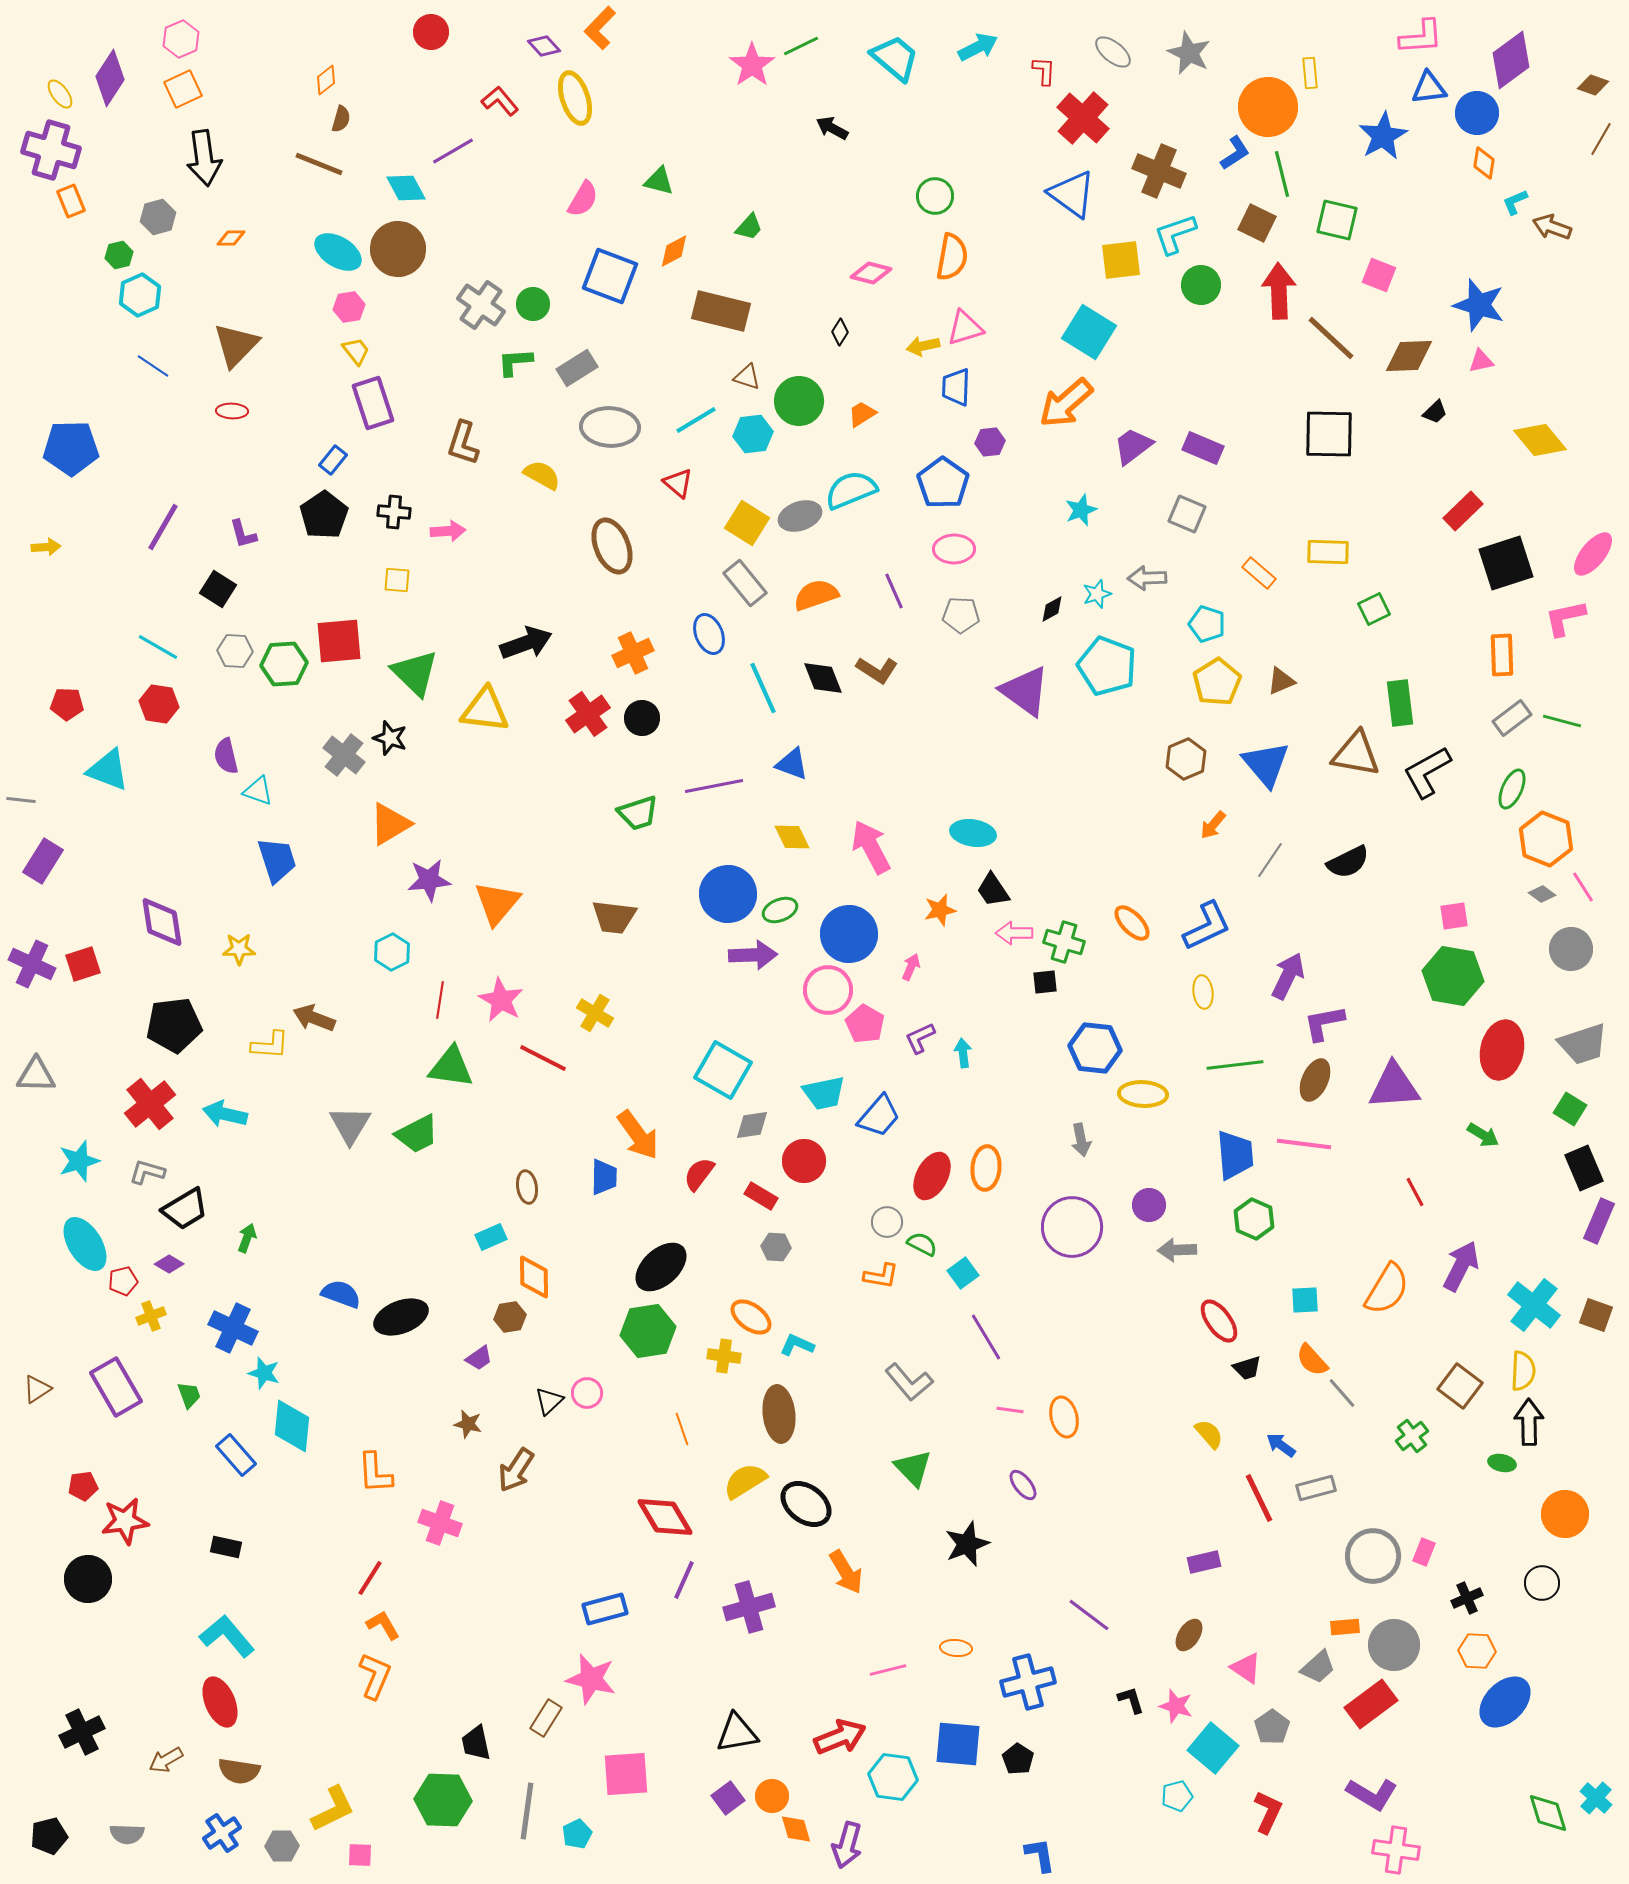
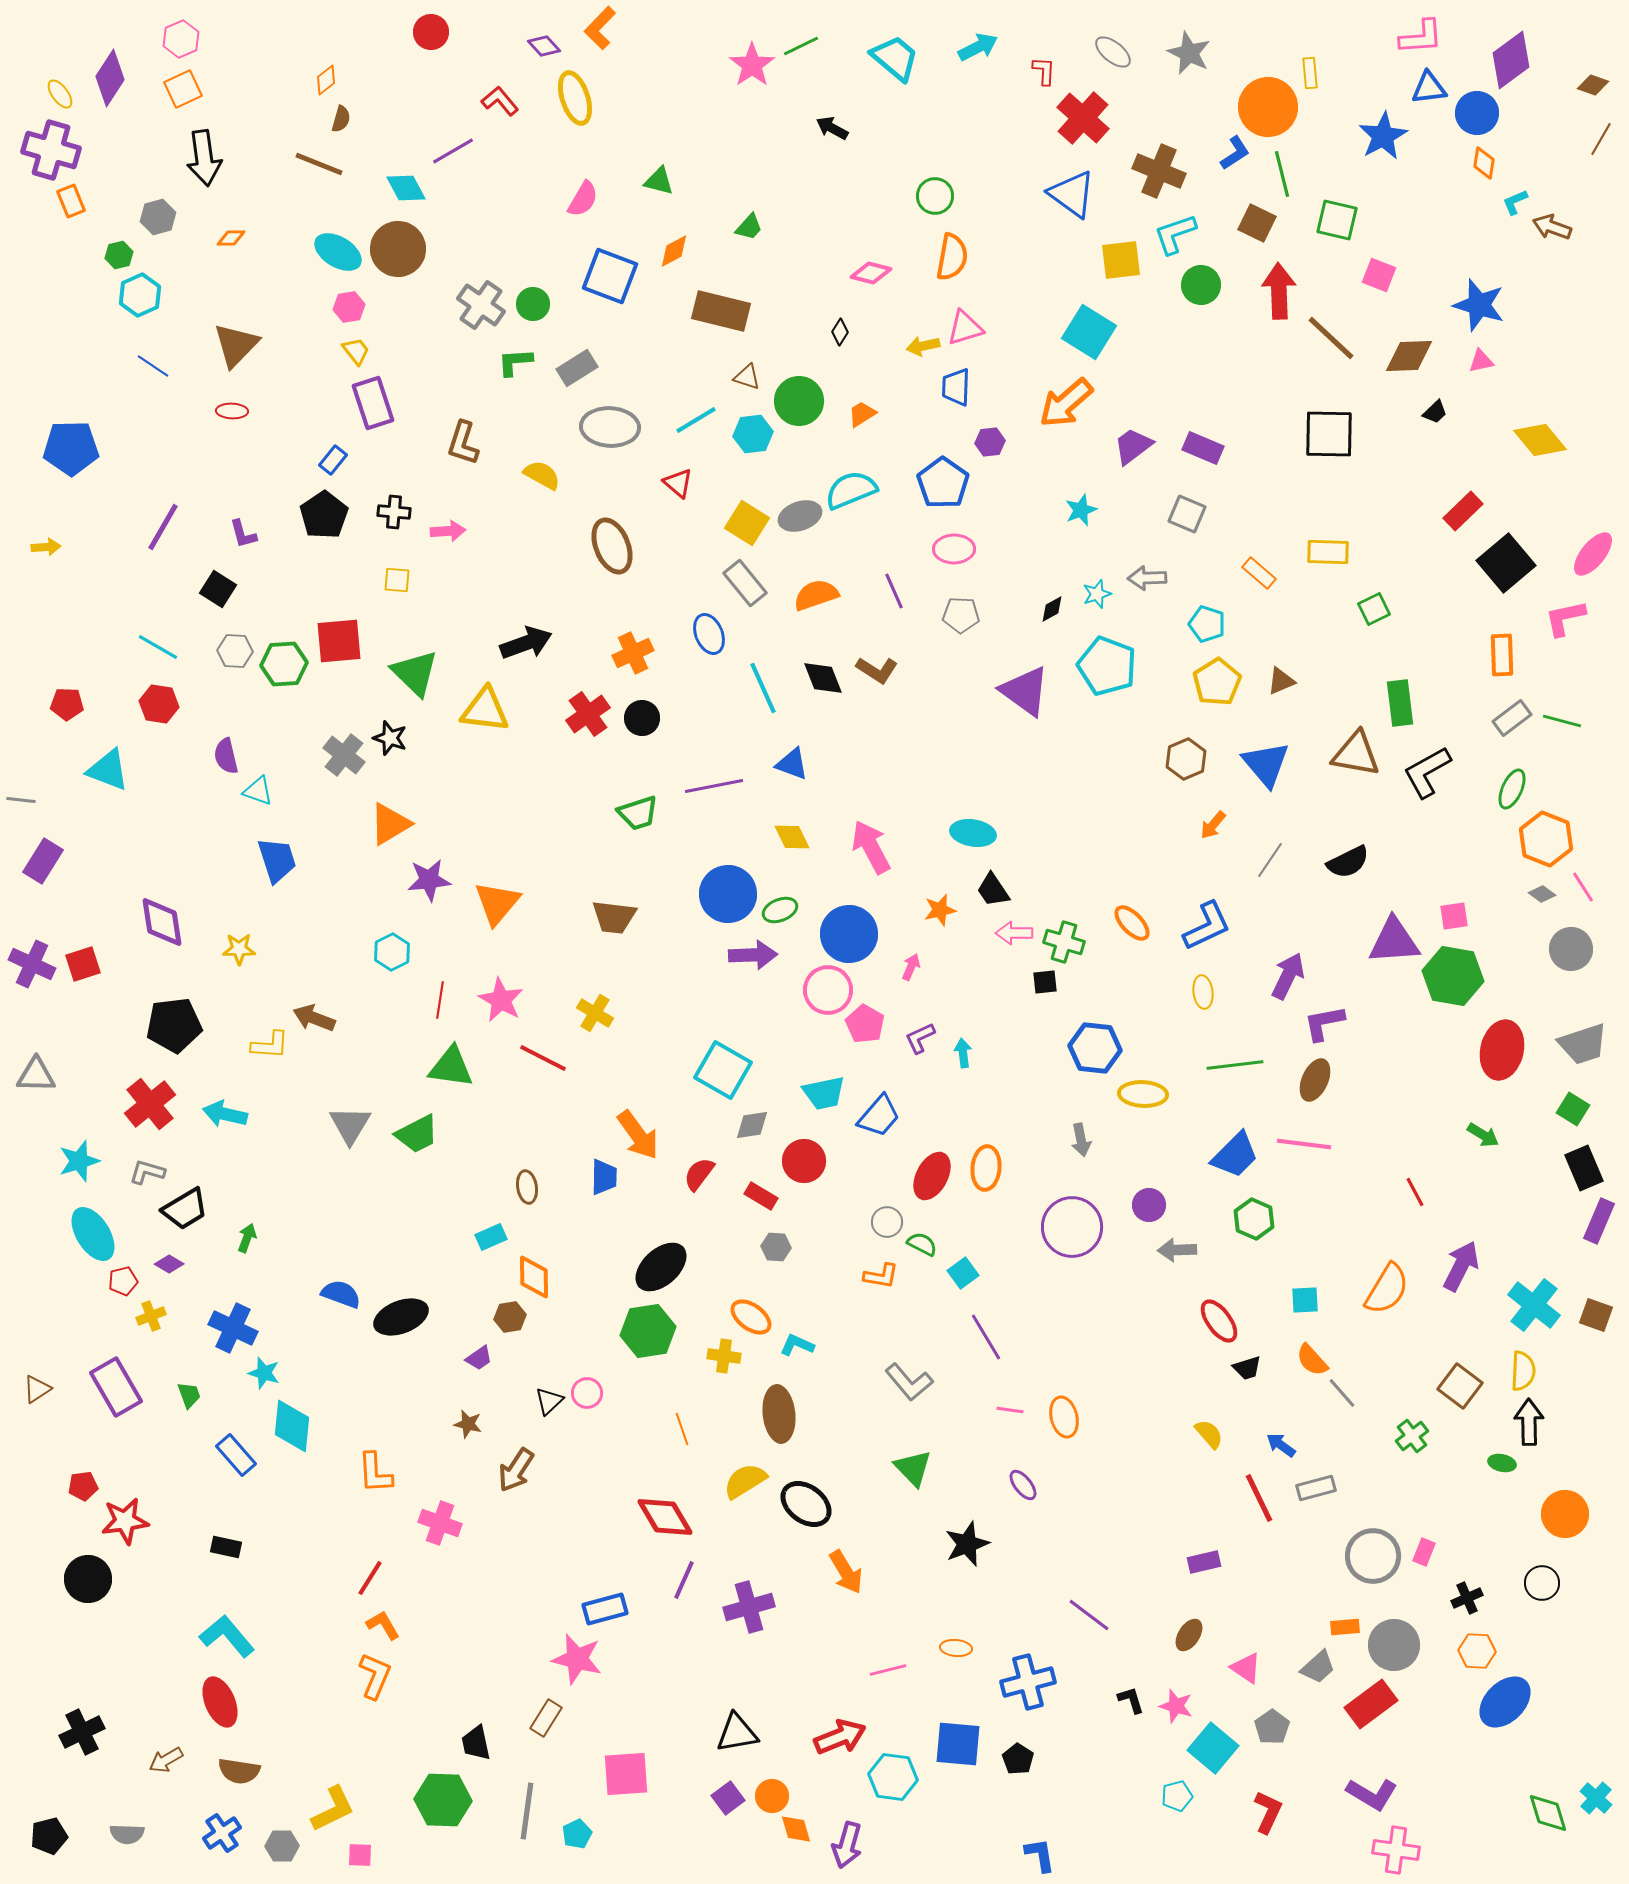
black square at (1506, 563): rotated 22 degrees counterclockwise
purple triangle at (1394, 1086): moved 145 px up
green square at (1570, 1109): moved 3 px right
blue trapezoid at (1235, 1155): rotated 50 degrees clockwise
cyan ellipse at (85, 1244): moved 8 px right, 10 px up
pink star at (591, 1679): moved 14 px left, 20 px up
